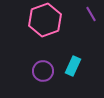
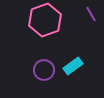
cyan rectangle: rotated 30 degrees clockwise
purple circle: moved 1 px right, 1 px up
